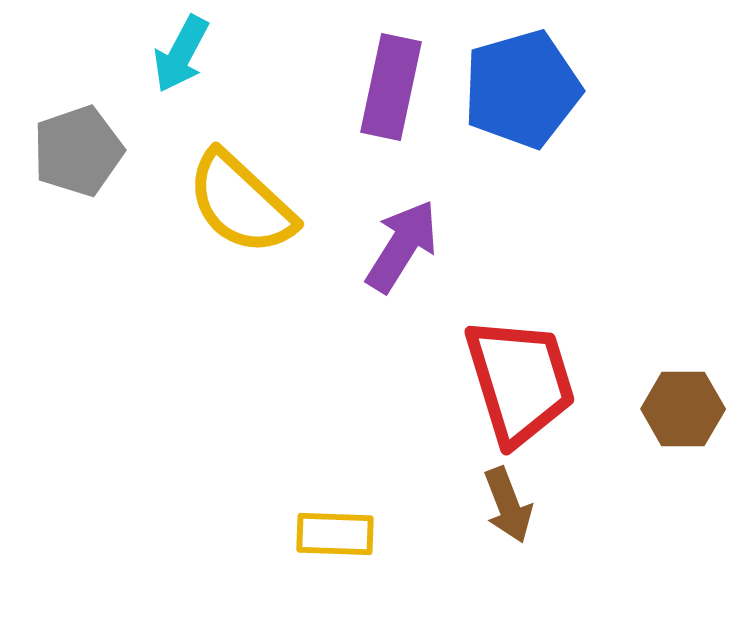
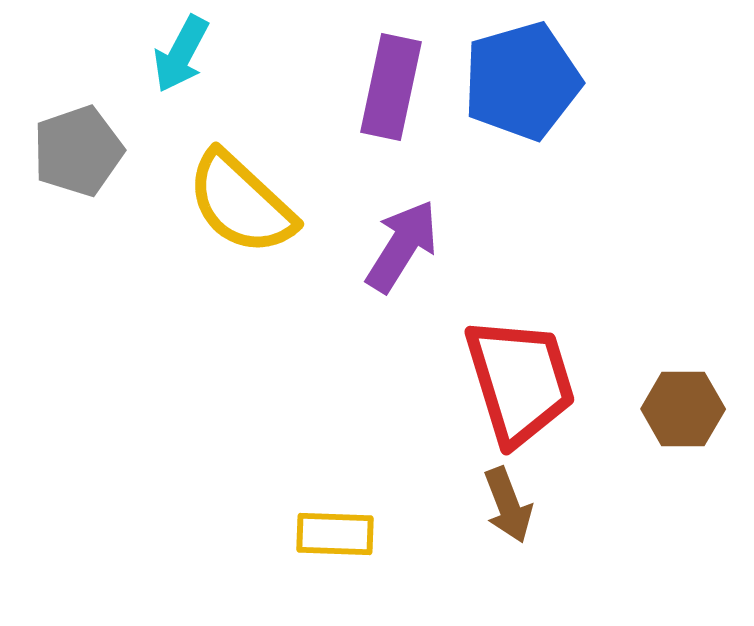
blue pentagon: moved 8 px up
